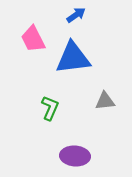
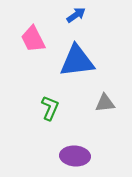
blue triangle: moved 4 px right, 3 px down
gray triangle: moved 2 px down
